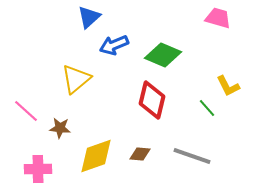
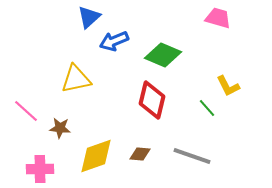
blue arrow: moved 4 px up
yellow triangle: rotated 28 degrees clockwise
pink cross: moved 2 px right
